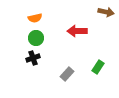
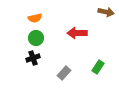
red arrow: moved 2 px down
gray rectangle: moved 3 px left, 1 px up
